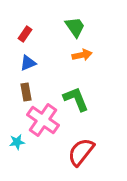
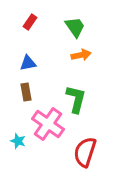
red rectangle: moved 5 px right, 12 px up
orange arrow: moved 1 px left
blue triangle: rotated 12 degrees clockwise
green L-shape: rotated 36 degrees clockwise
pink cross: moved 5 px right, 4 px down
cyan star: moved 1 px right, 1 px up; rotated 28 degrees clockwise
red semicircle: moved 4 px right; rotated 20 degrees counterclockwise
